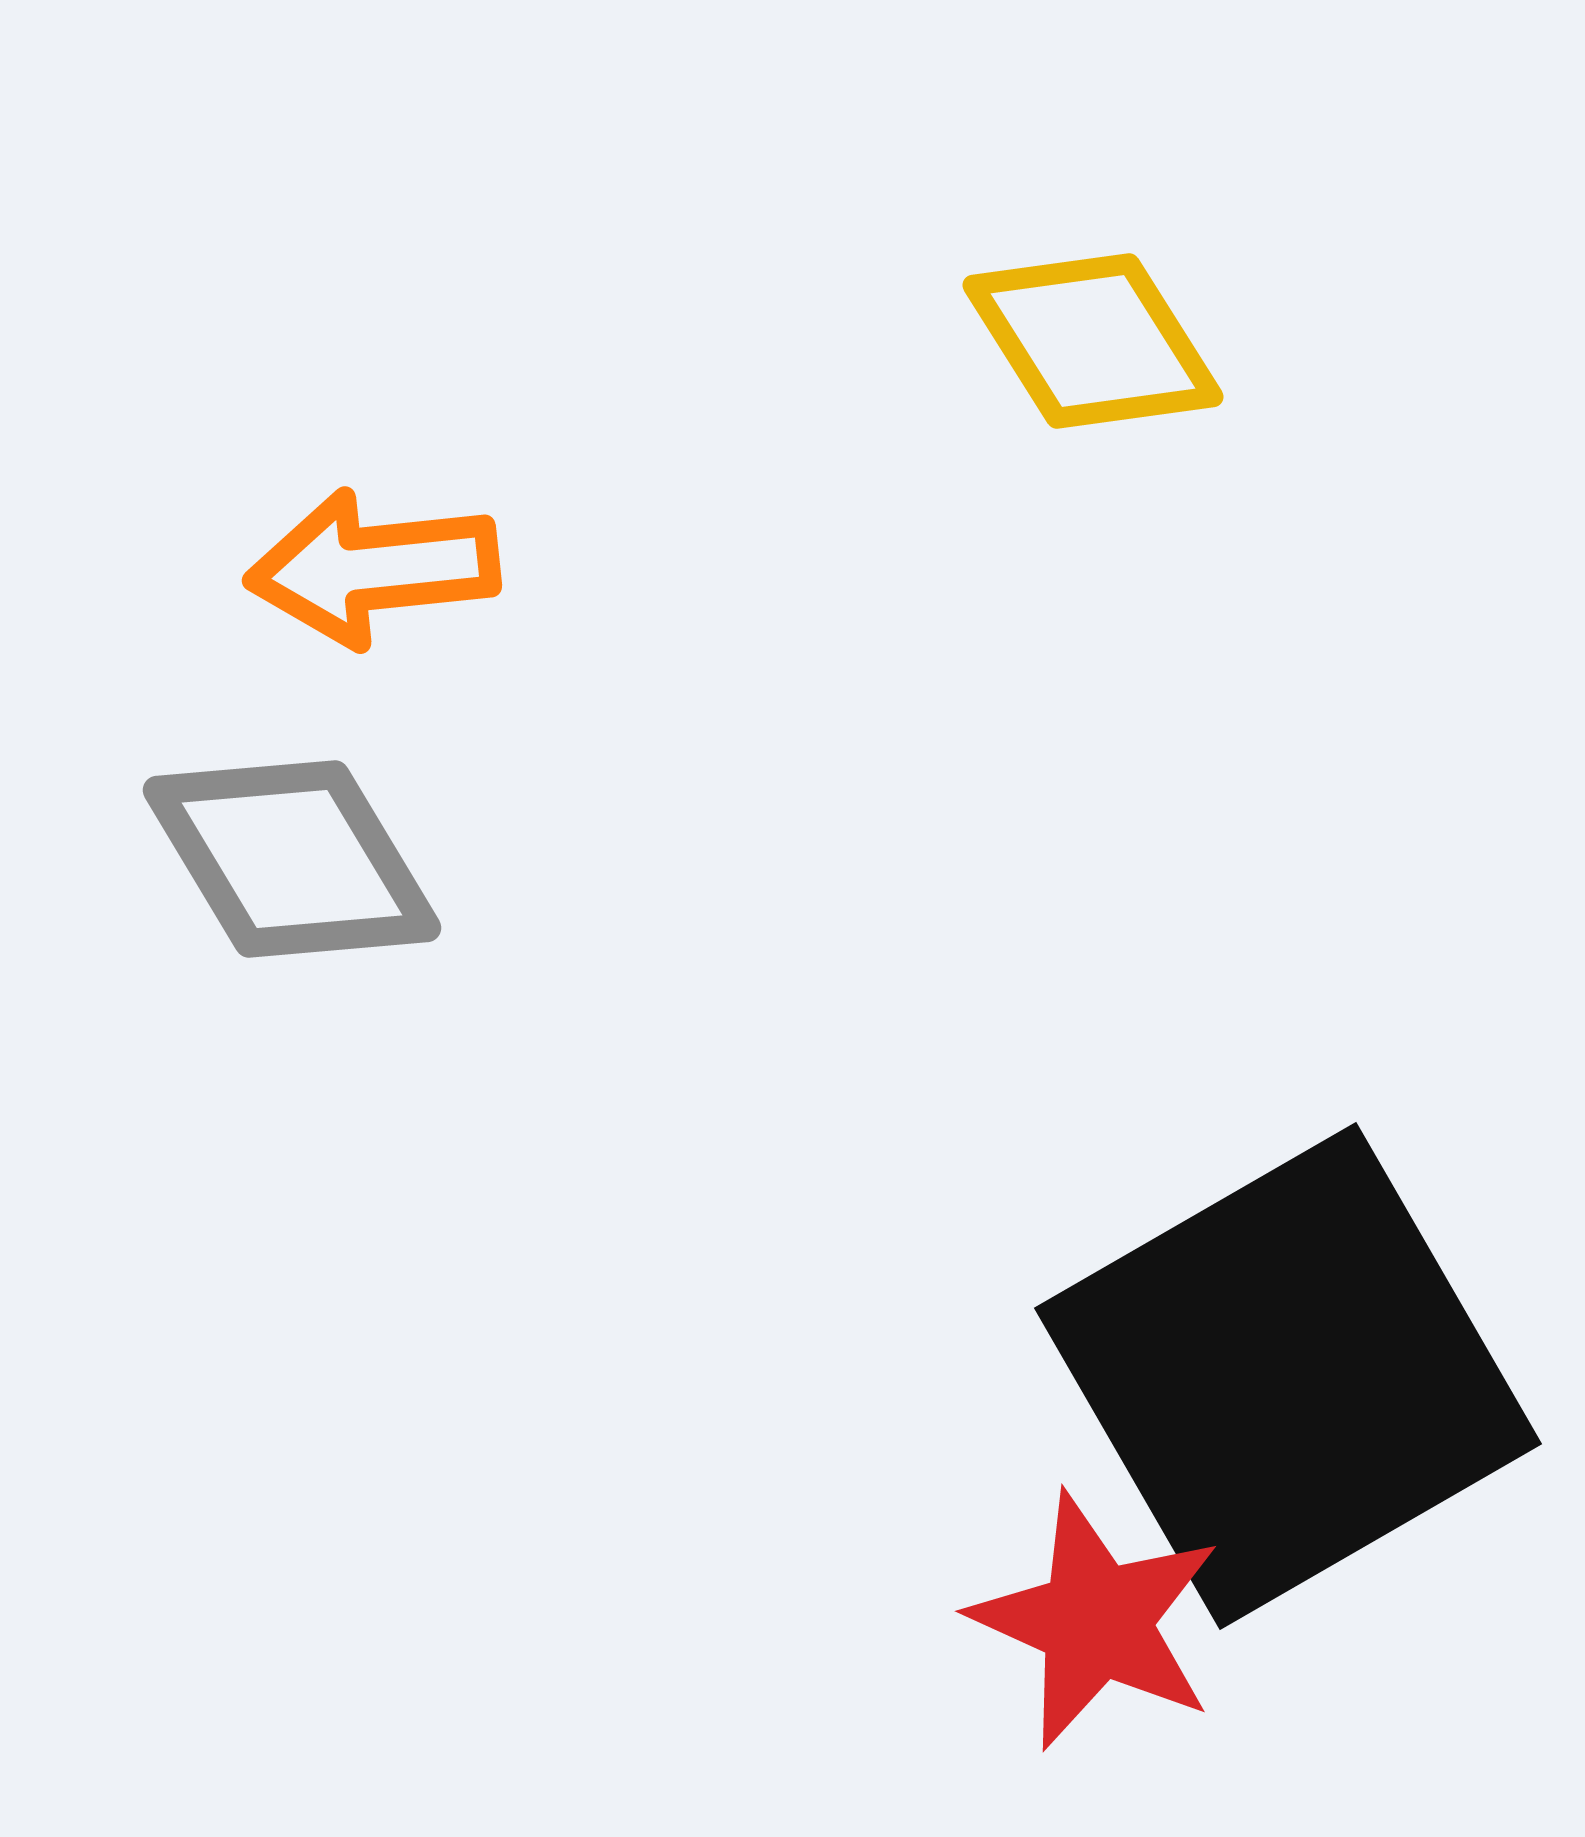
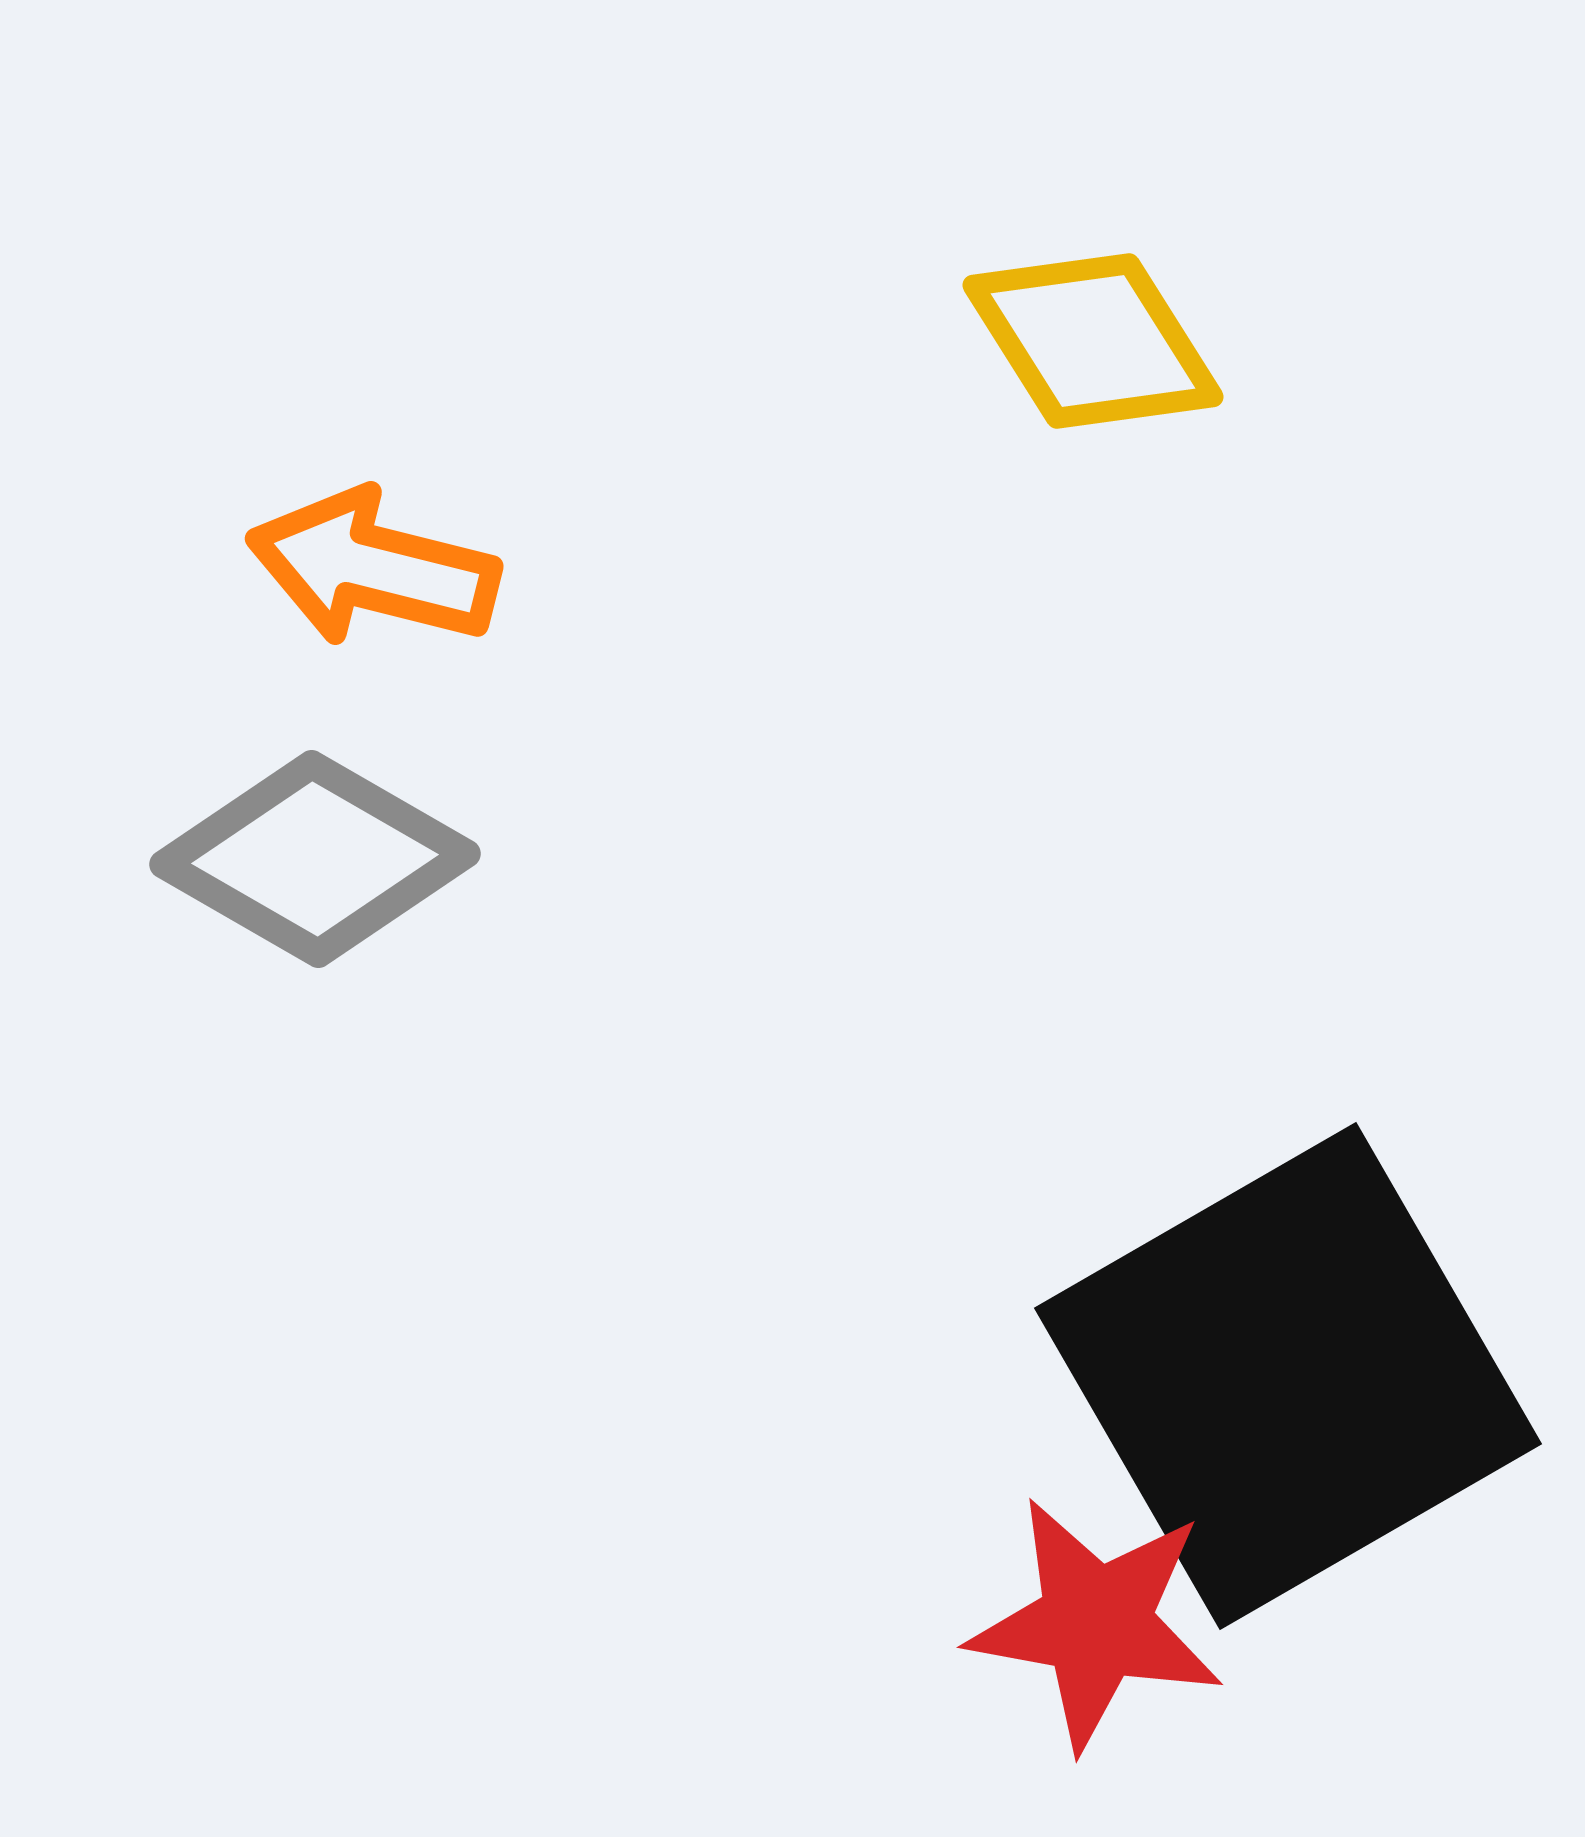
orange arrow: rotated 20 degrees clockwise
gray diamond: moved 23 px right; rotated 29 degrees counterclockwise
red star: moved 2 px down; rotated 14 degrees counterclockwise
